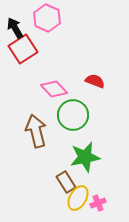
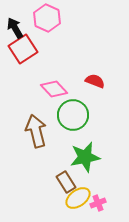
yellow ellipse: rotated 25 degrees clockwise
